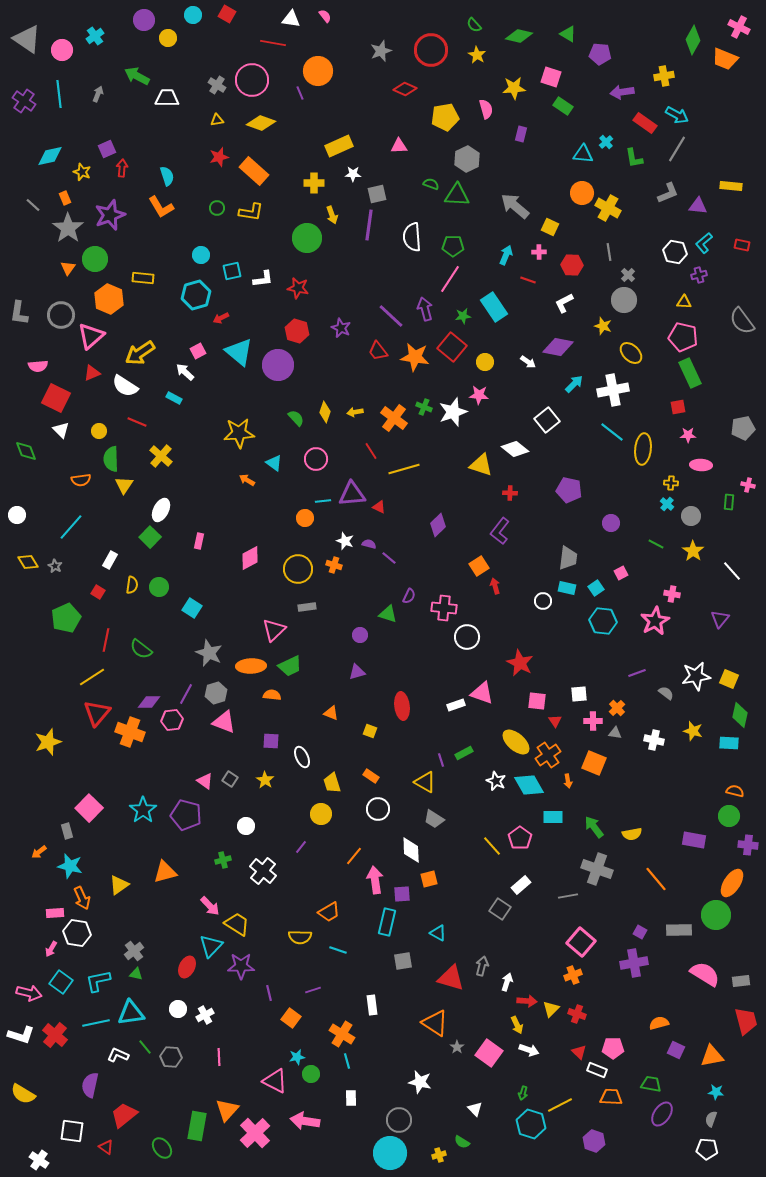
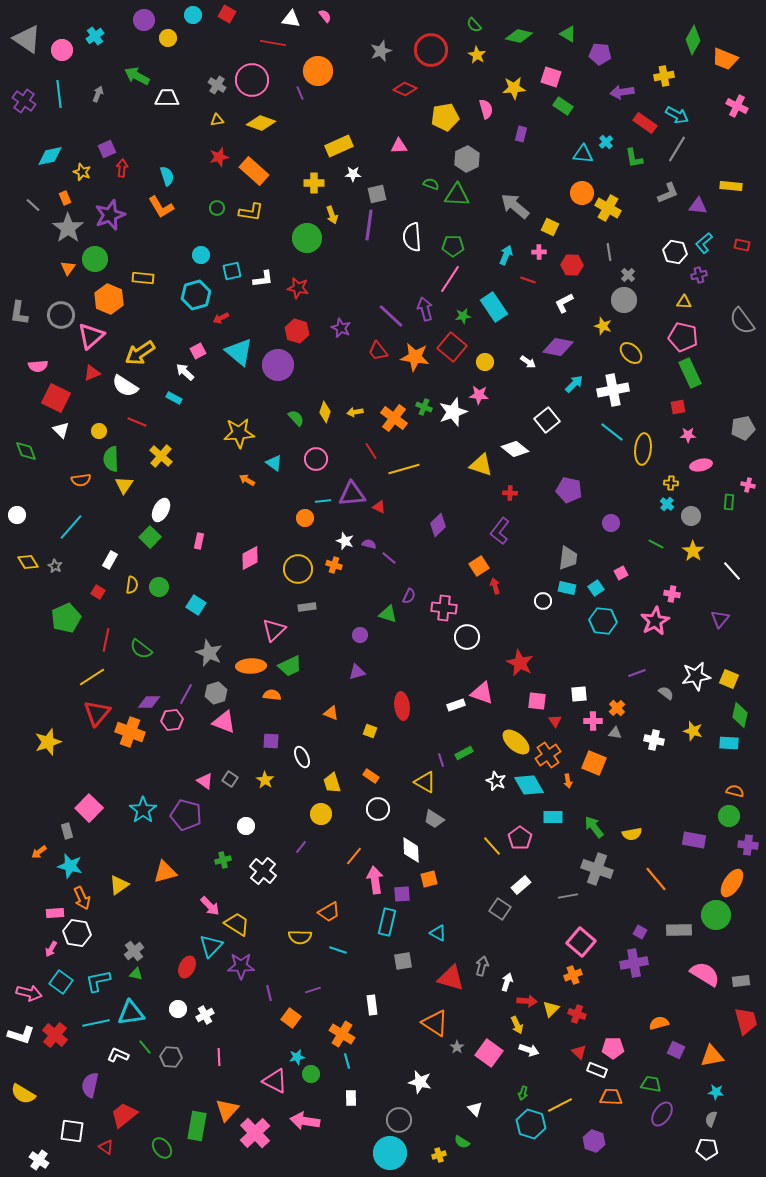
pink cross at (739, 27): moved 2 px left, 79 px down
pink ellipse at (701, 465): rotated 15 degrees counterclockwise
cyan square at (192, 608): moved 4 px right, 3 px up
